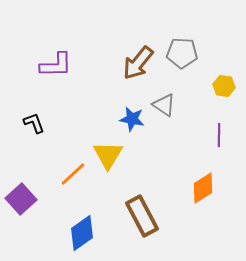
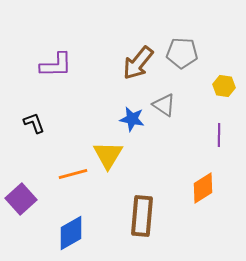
orange line: rotated 28 degrees clockwise
brown rectangle: rotated 33 degrees clockwise
blue diamond: moved 11 px left; rotated 6 degrees clockwise
